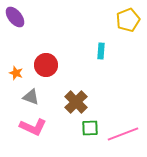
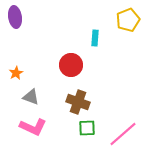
purple ellipse: rotated 30 degrees clockwise
cyan rectangle: moved 6 px left, 13 px up
red circle: moved 25 px right
orange star: rotated 24 degrees clockwise
brown cross: moved 2 px right; rotated 25 degrees counterclockwise
green square: moved 3 px left
pink line: rotated 20 degrees counterclockwise
